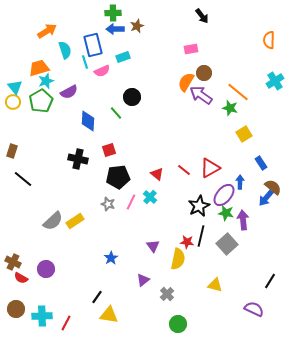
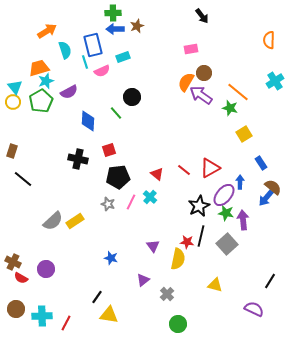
blue star at (111, 258): rotated 24 degrees counterclockwise
